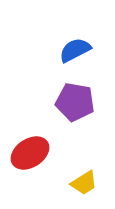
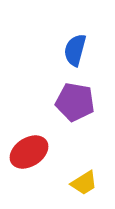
blue semicircle: rotated 48 degrees counterclockwise
red ellipse: moved 1 px left, 1 px up
